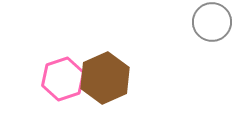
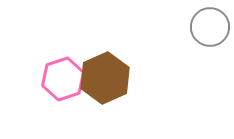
gray circle: moved 2 px left, 5 px down
